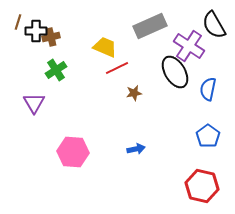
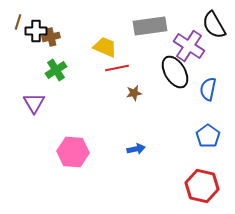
gray rectangle: rotated 16 degrees clockwise
red line: rotated 15 degrees clockwise
